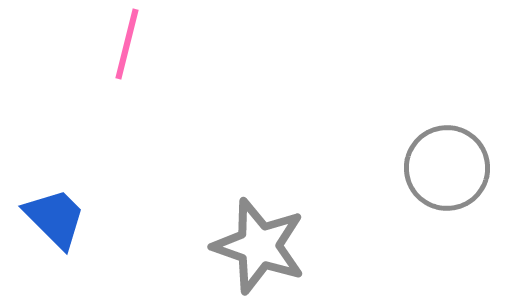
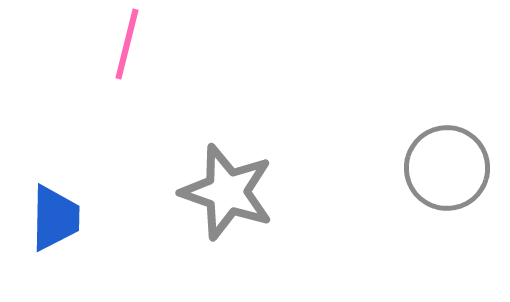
blue trapezoid: rotated 46 degrees clockwise
gray star: moved 32 px left, 54 px up
